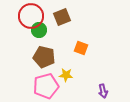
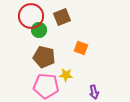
pink pentagon: rotated 20 degrees clockwise
purple arrow: moved 9 px left, 1 px down
